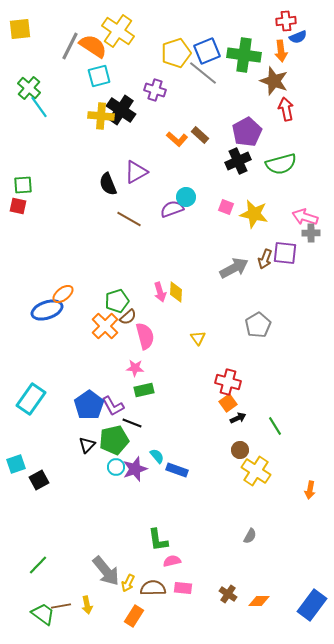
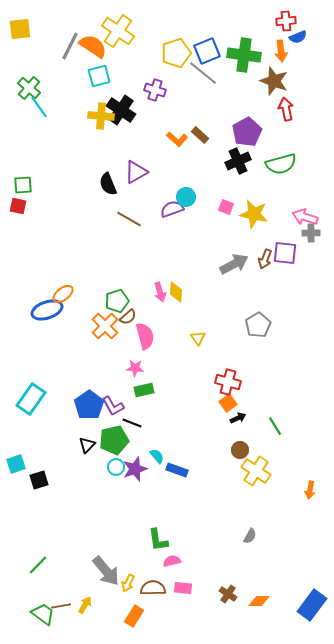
gray arrow at (234, 268): moved 4 px up
black square at (39, 480): rotated 12 degrees clockwise
yellow arrow at (87, 605): moved 2 px left; rotated 138 degrees counterclockwise
